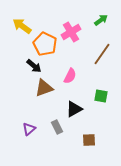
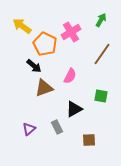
green arrow: rotated 24 degrees counterclockwise
